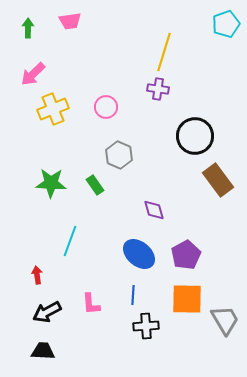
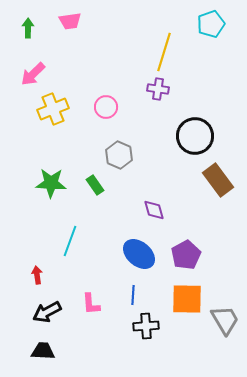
cyan pentagon: moved 15 px left
